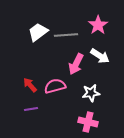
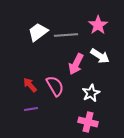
pink semicircle: rotated 75 degrees clockwise
white star: rotated 18 degrees counterclockwise
